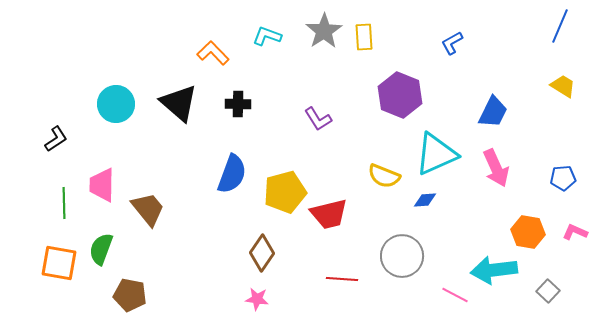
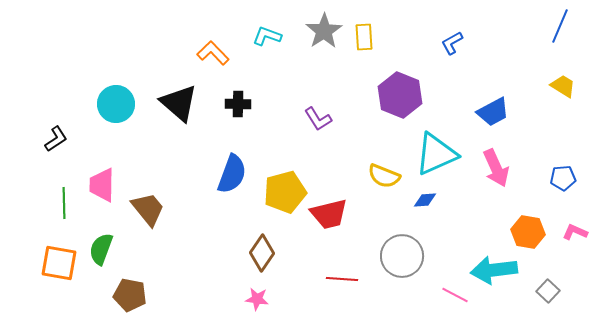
blue trapezoid: rotated 36 degrees clockwise
